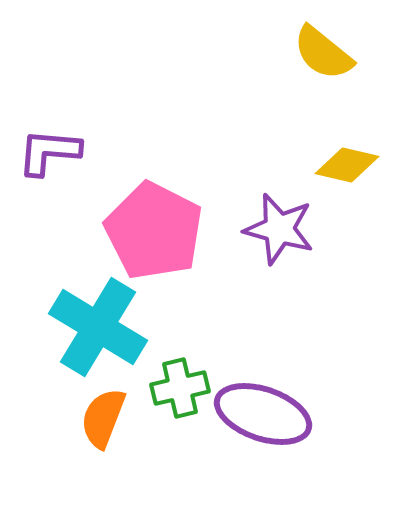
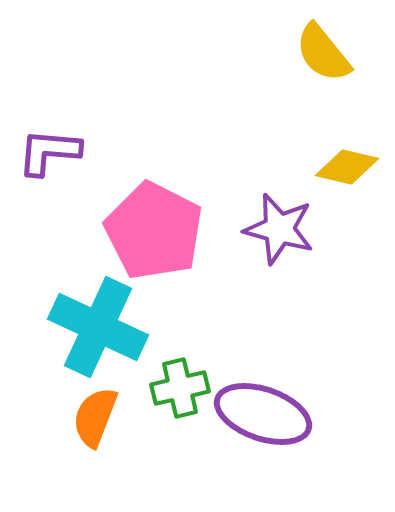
yellow semicircle: rotated 12 degrees clockwise
yellow diamond: moved 2 px down
cyan cross: rotated 6 degrees counterclockwise
orange semicircle: moved 8 px left, 1 px up
